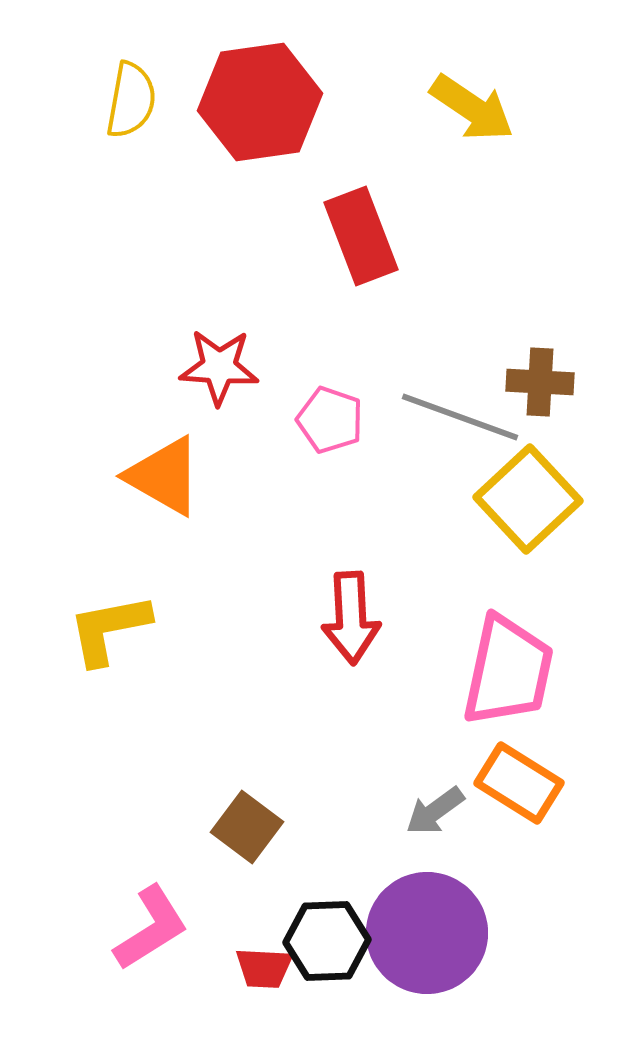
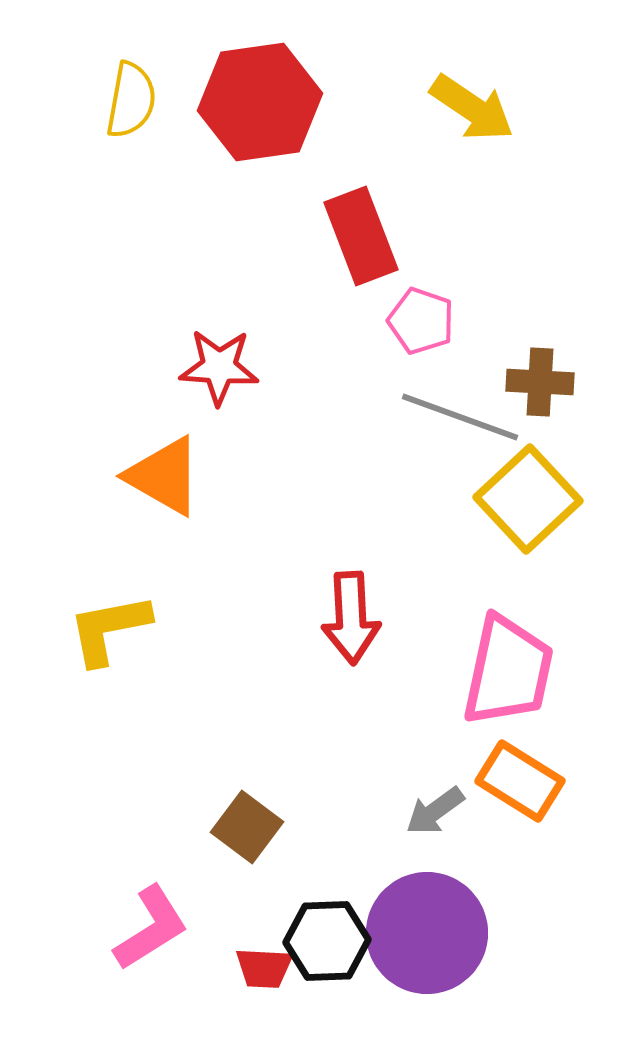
pink pentagon: moved 91 px right, 99 px up
orange rectangle: moved 1 px right, 2 px up
